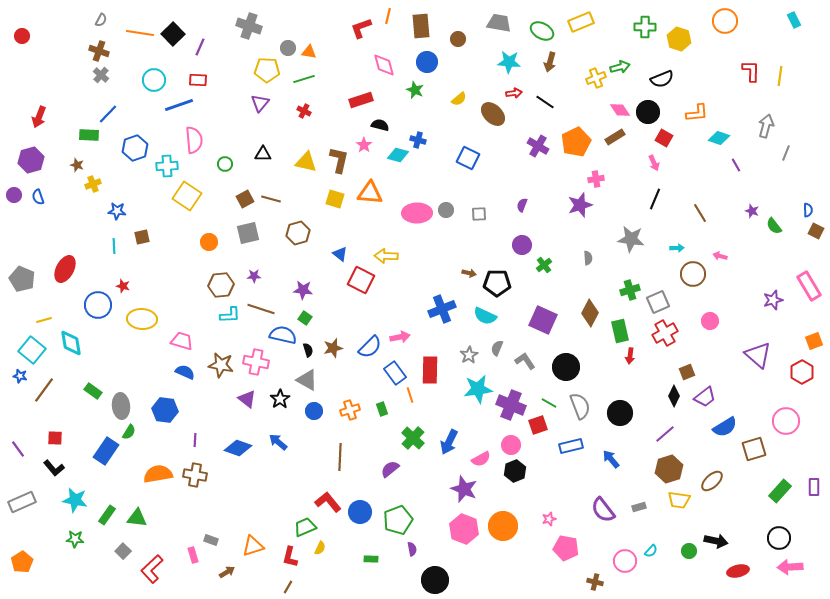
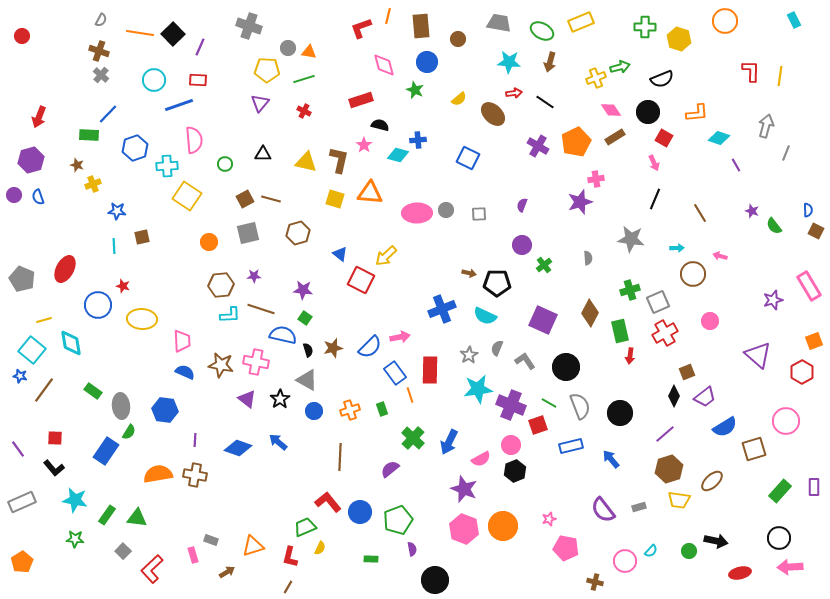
pink diamond at (620, 110): moved 9 px left
blue cross at (418, 140): rotated 21 degrees counterclockwise
purple star at (580, 205): moved 3 px up
yellow arrow at (386, 256): rotated 45 degrees counterclockwise
pink trapezoid at (182, 341): rotated 70 degrees clockwise
red ellipse at (738, 571): moved 2 px right, 2 px down
